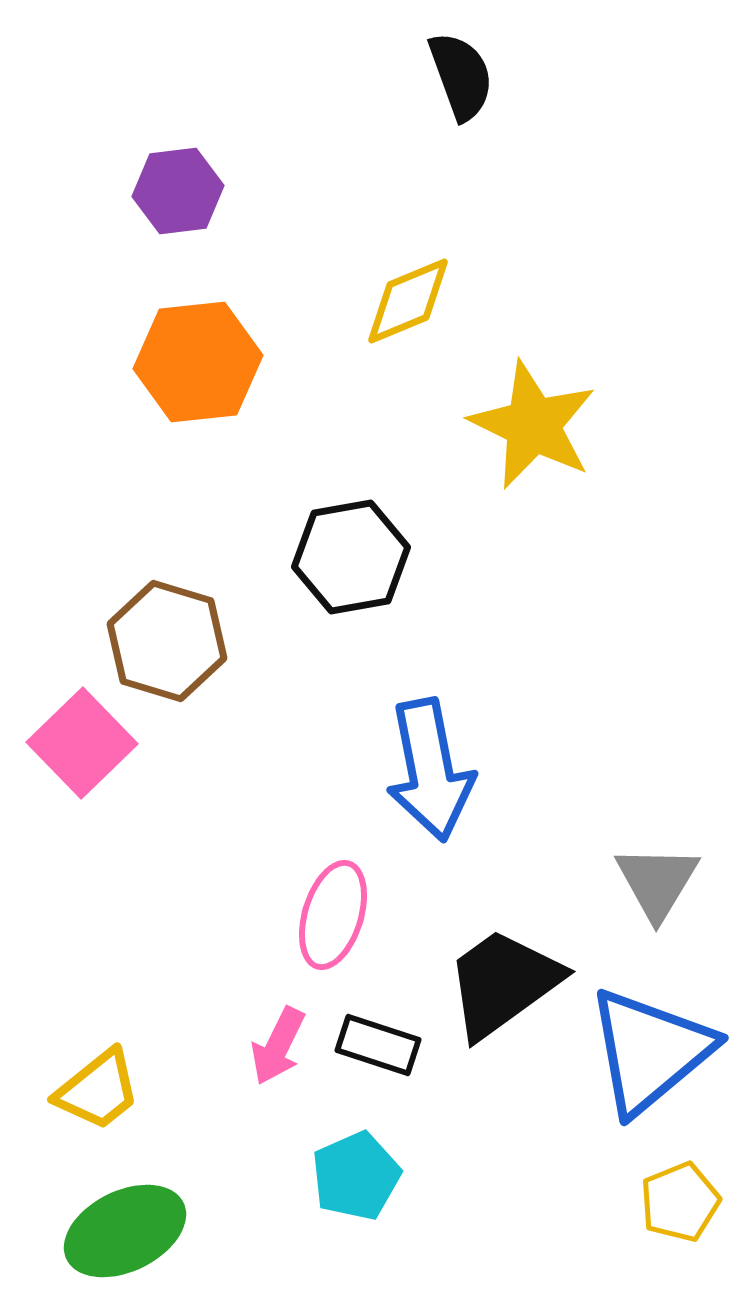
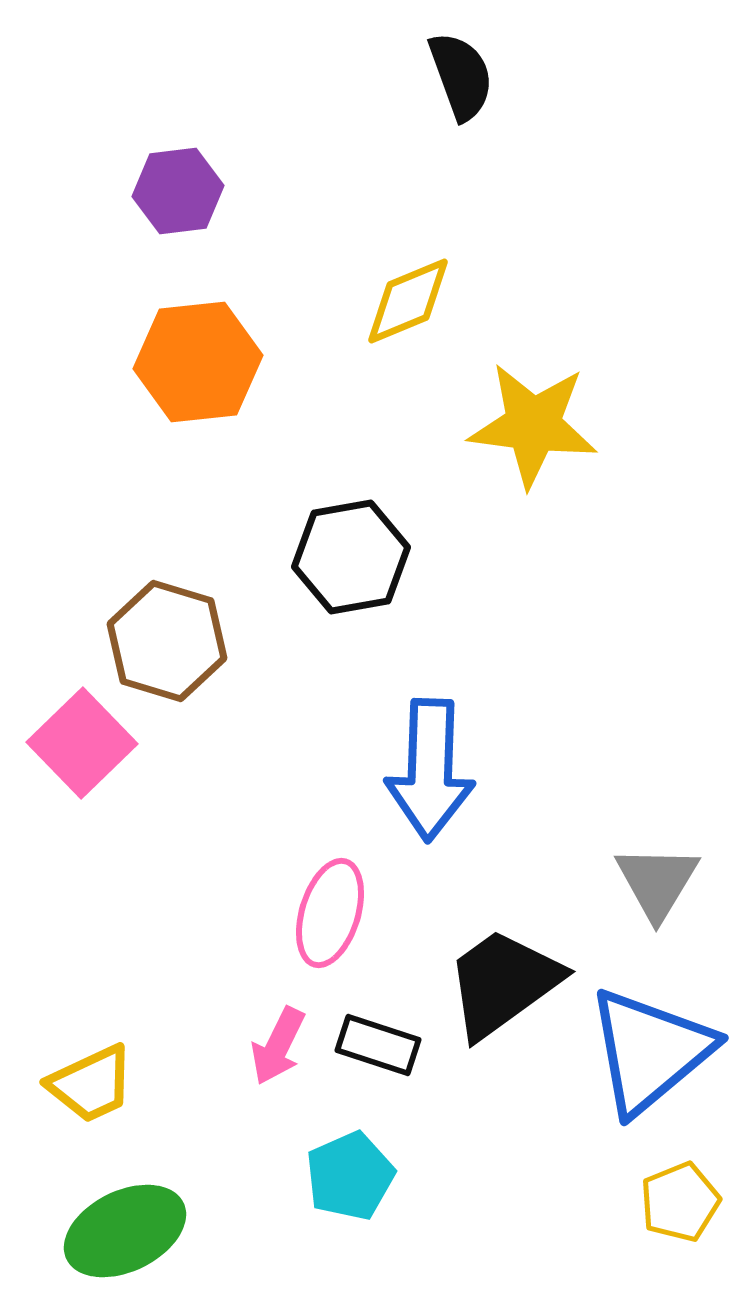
yellow star: rotated 19 degrees counterclockwise
blue arrow: rotated 13 degrees clockwise
pink ellipse: moved 3 px left, 2 px up
yellow trapezoid: moved 7 px left, 6 px up; rotated 14 degrees clockwise
cyan pentagon: moved 6 px left
